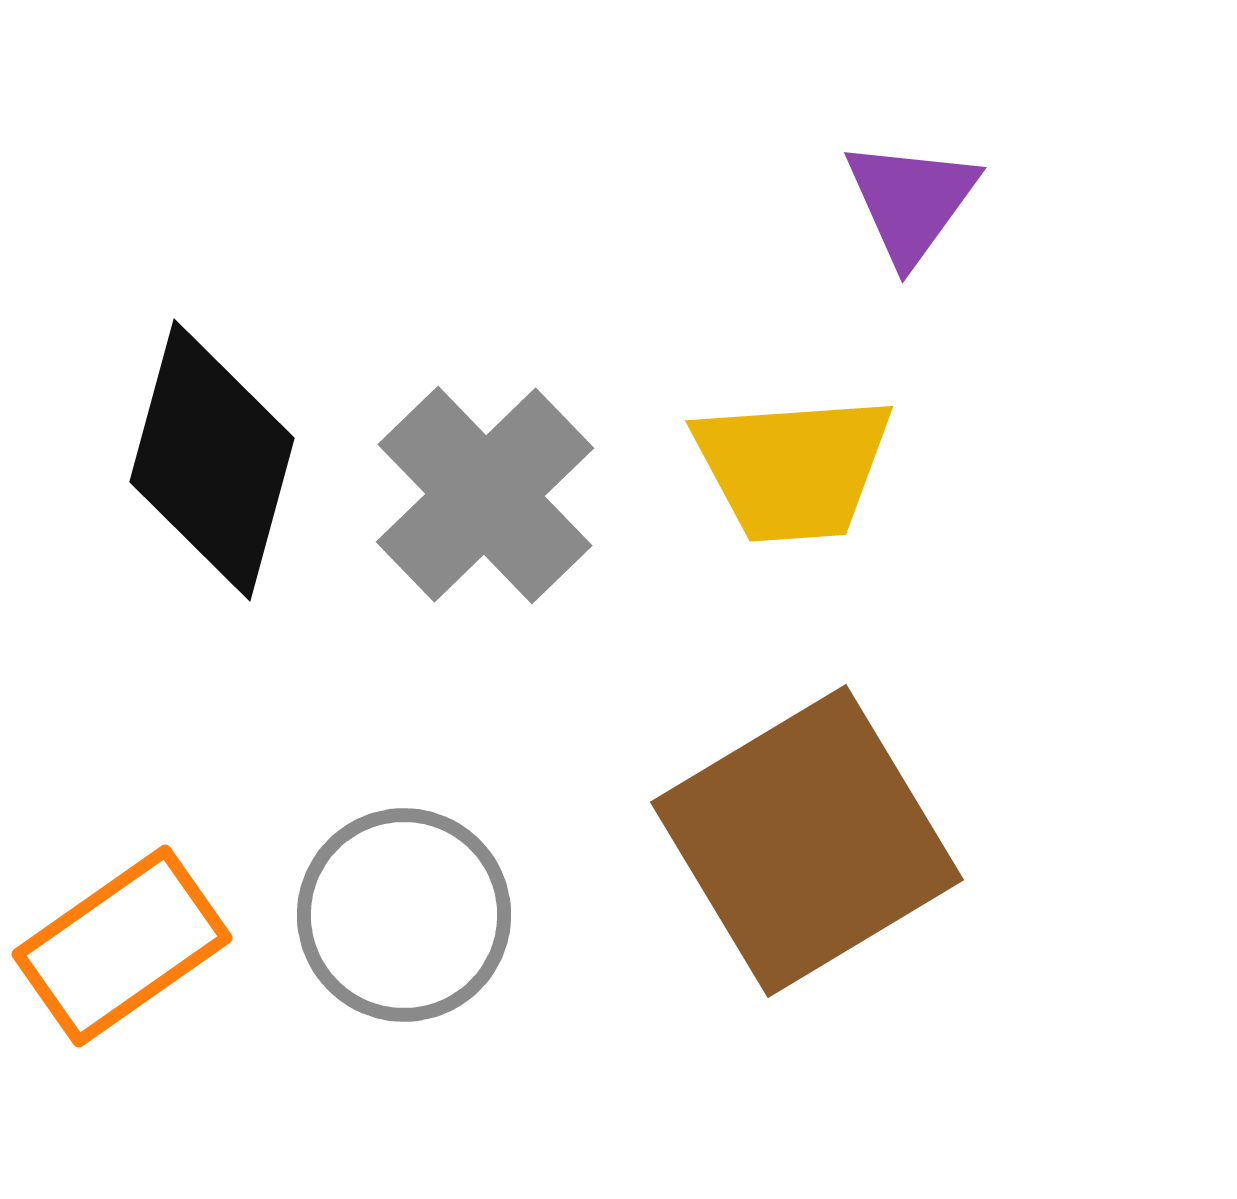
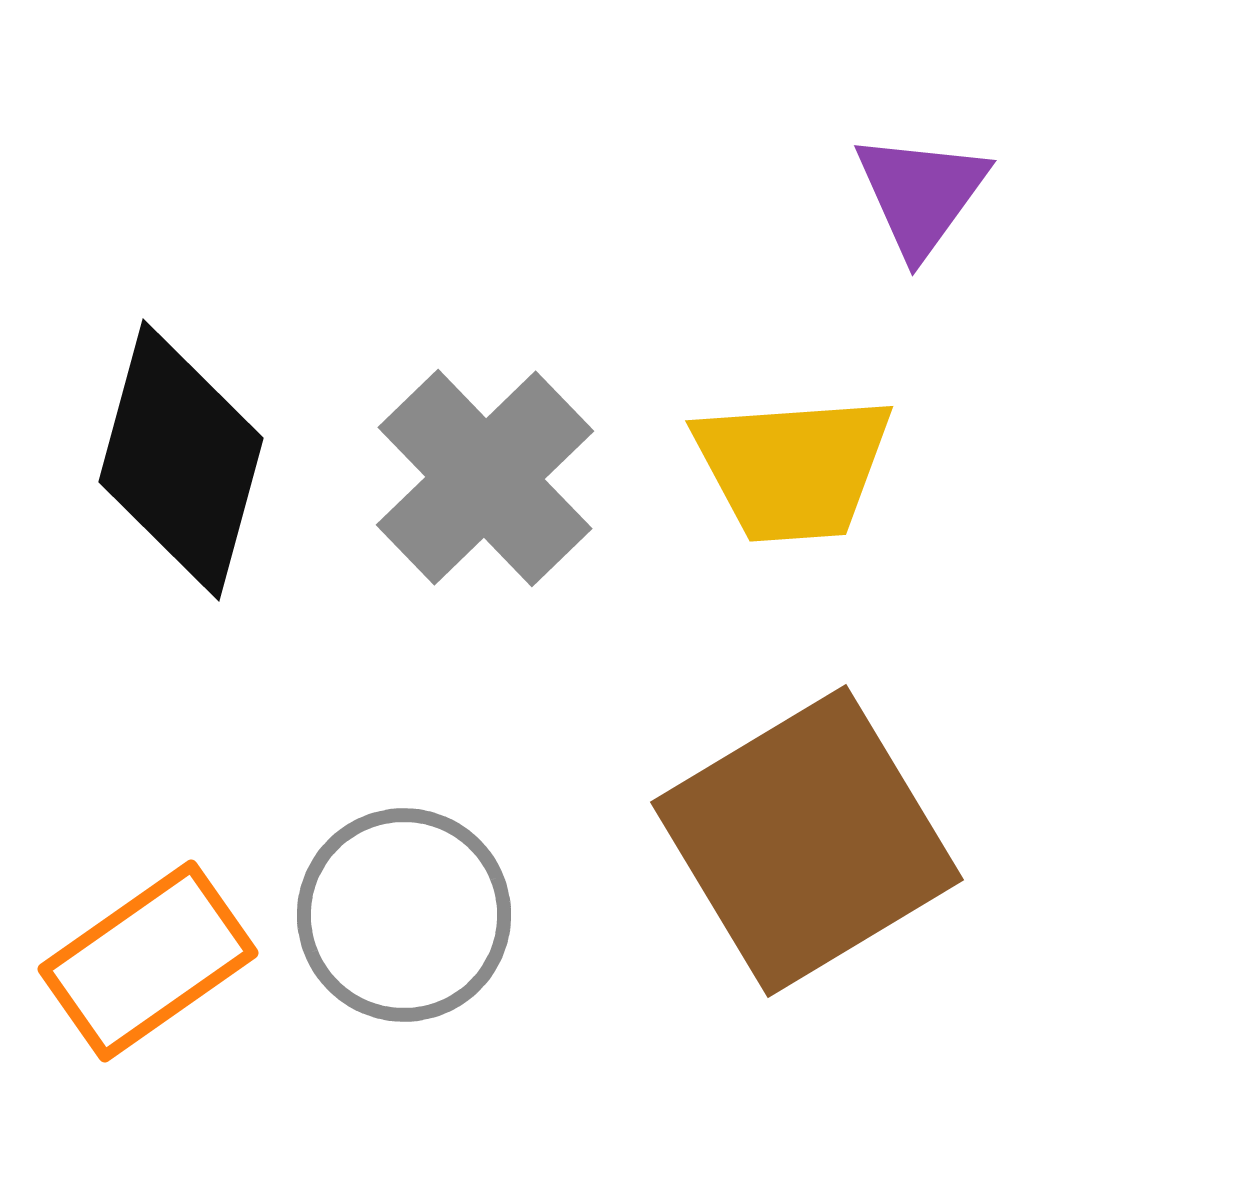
purple triangle: moved 10 px right, 7 px up
black diamond: moved 31 px left
gray cross: moved 17 px up
orange rectangle: moved 26 px right, 15 px down
